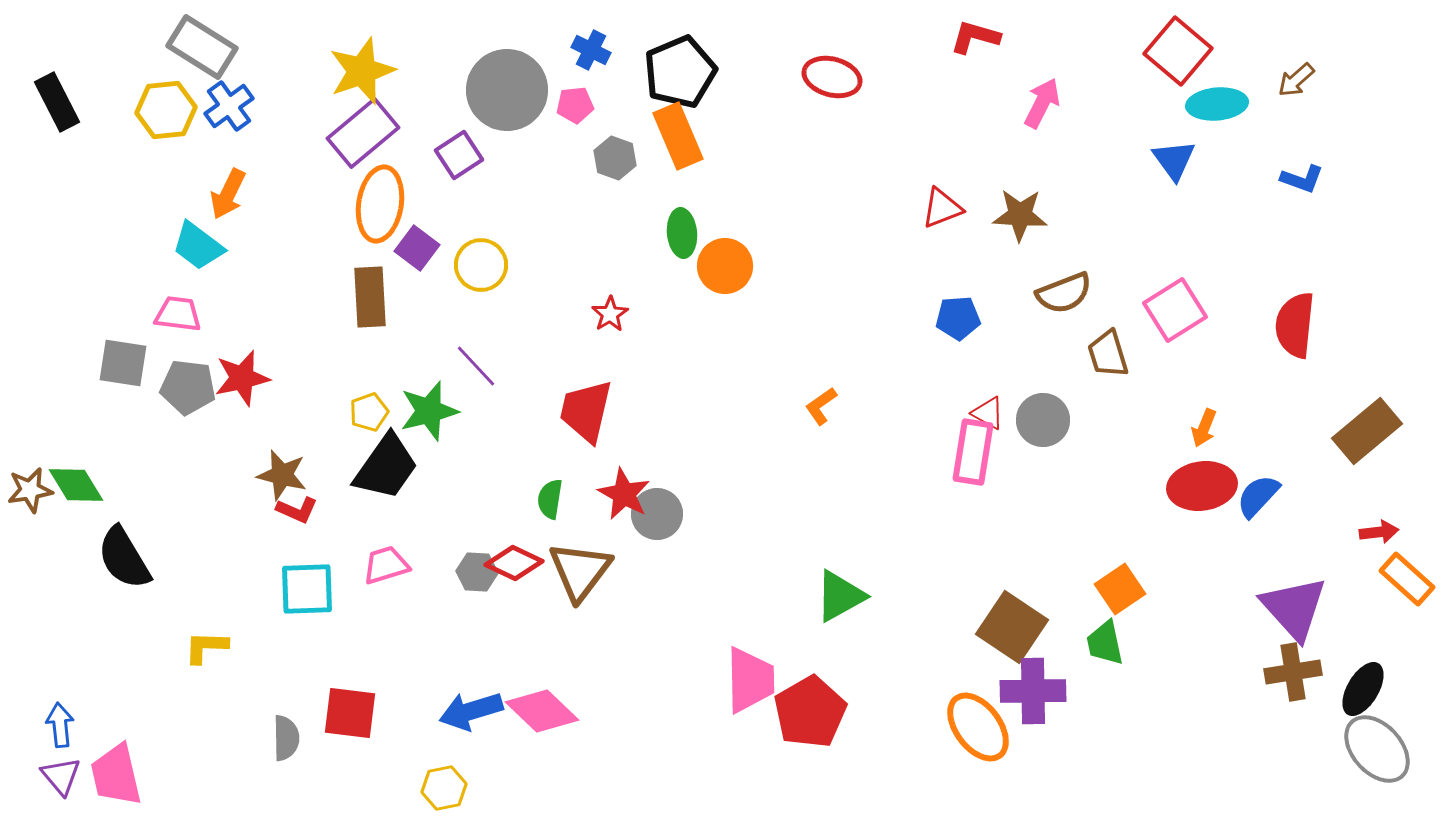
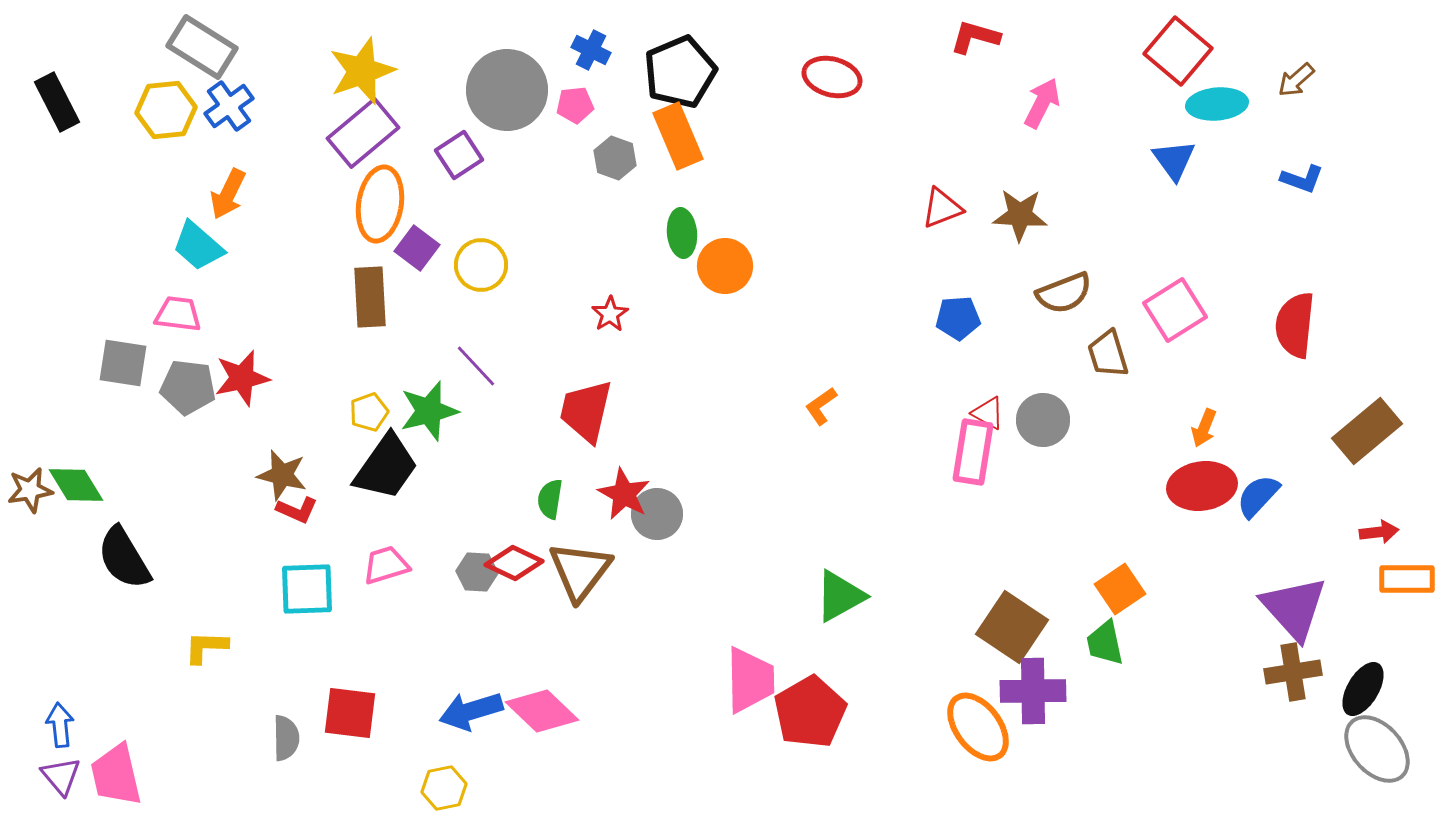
cyan trapezoid at (198, 246): rotated 4 degrees clockwise
orange rectangle at (1407, 579): rotated 42 degrees counterclockwise
